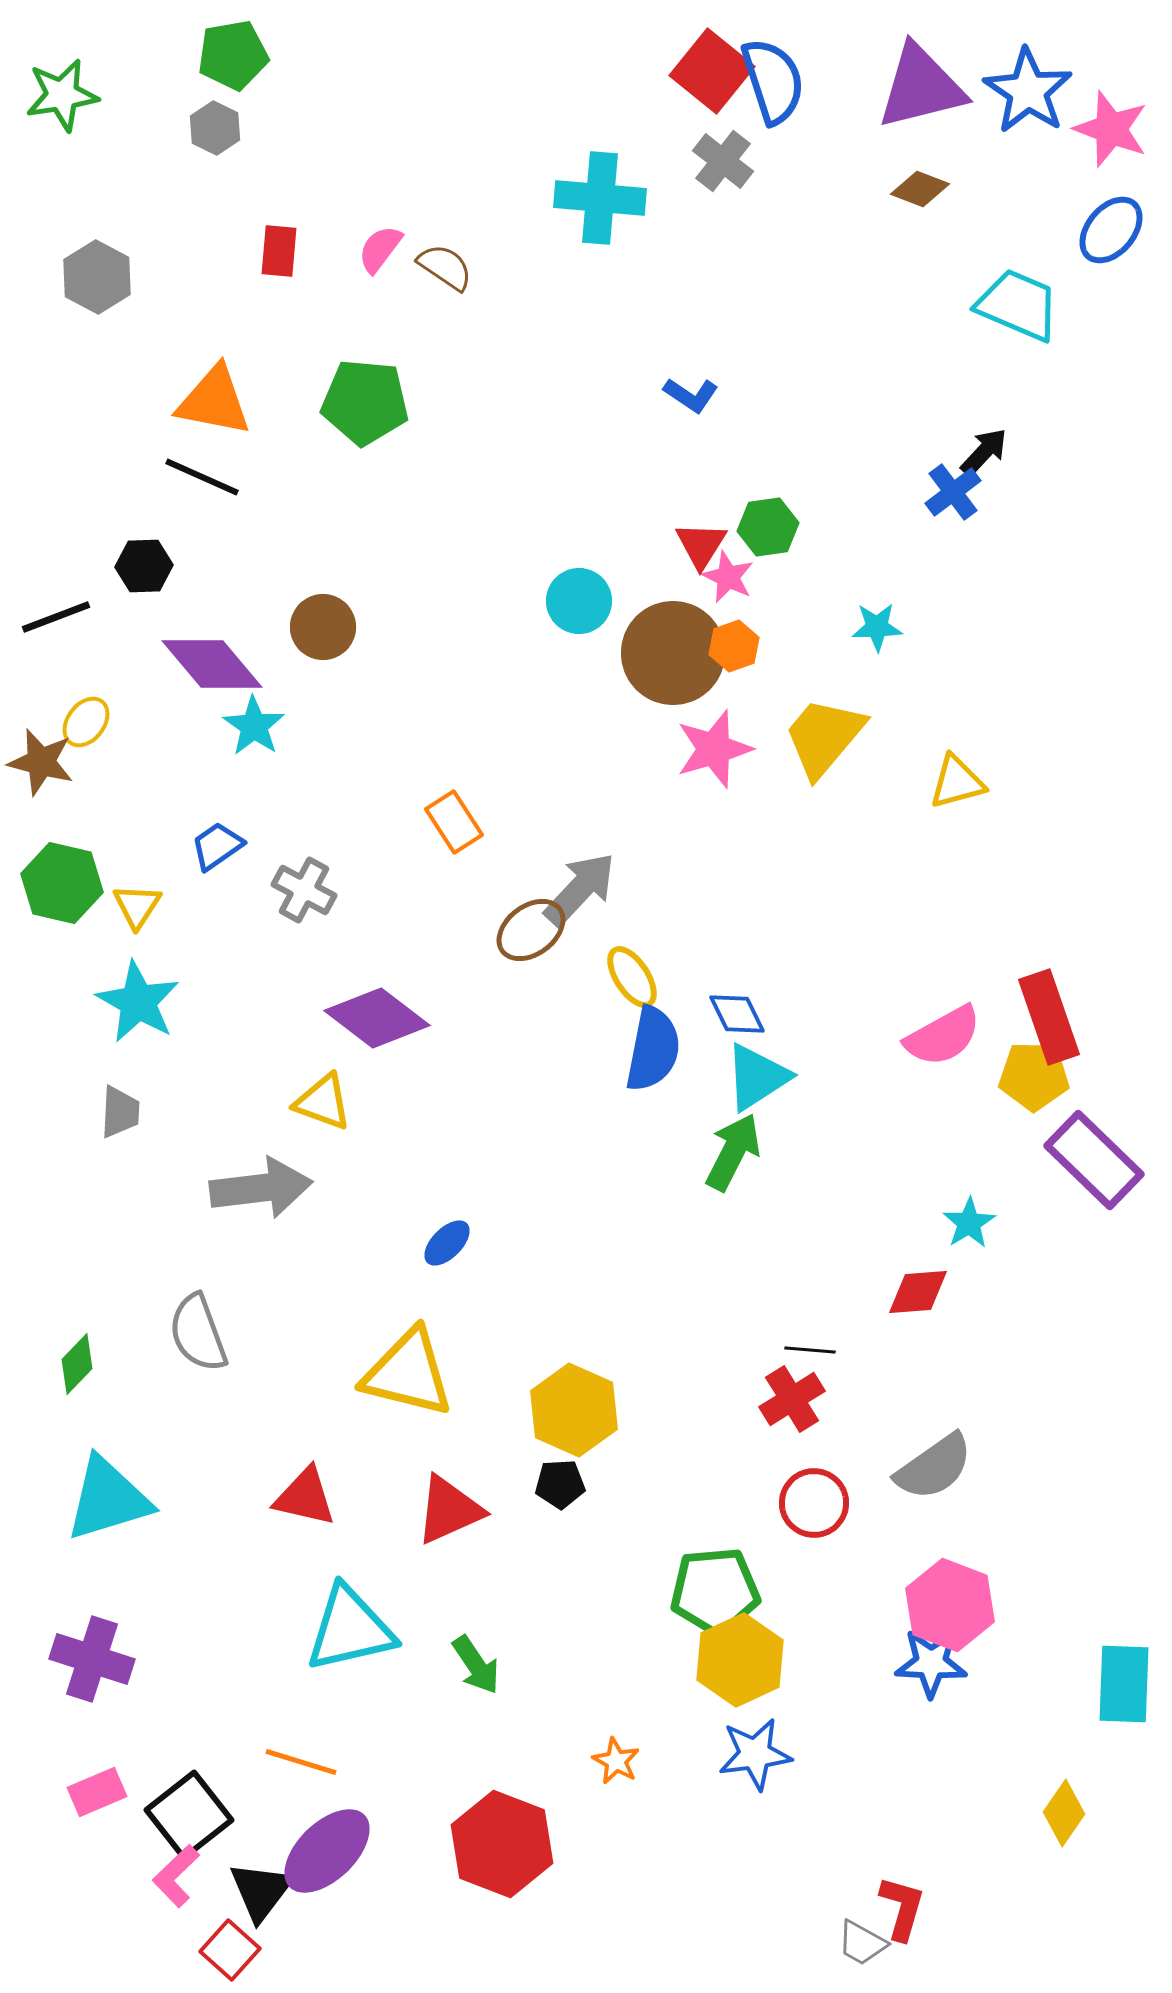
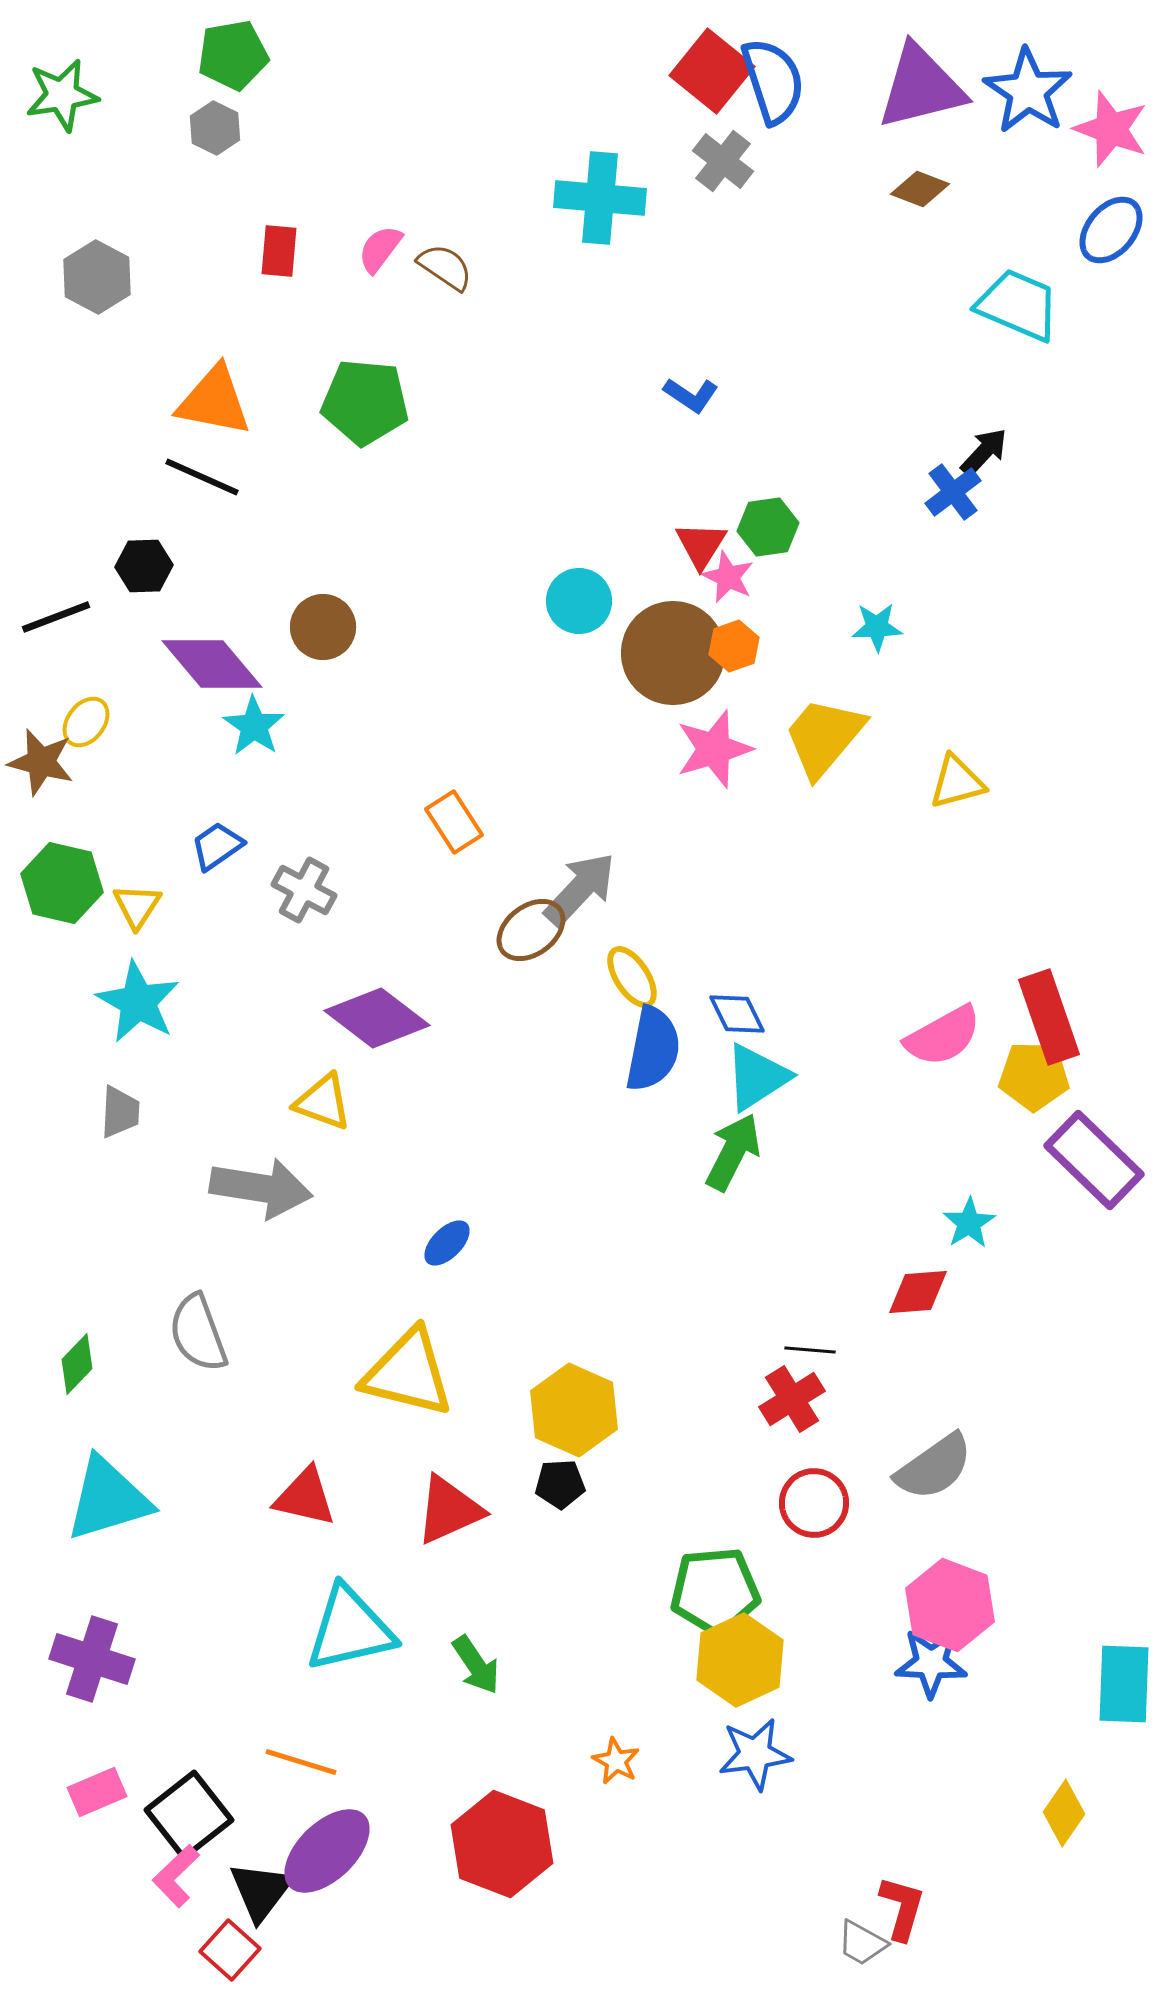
gray arrow at (261, 1188): rotated 16 degrees clockwise
